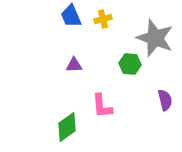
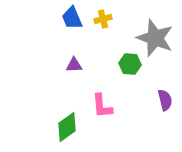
blue trapezoid: moved 1 px right, 2 px down
